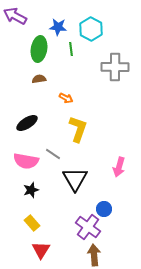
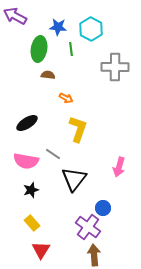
brown semicircle: moved 9 px right, 4 px up; rotated 16 degrees clockwise
black triangle: moved 1 px left; rotated 8 degrees clockwise
blue circle: moved 1 px left, 1 px up
